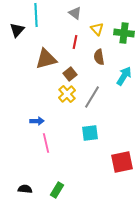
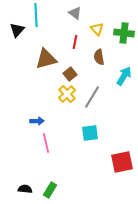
green rectangle: moved 7 px left
